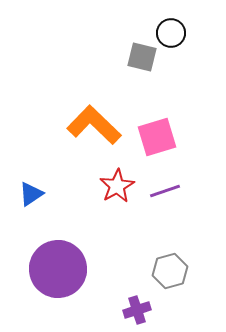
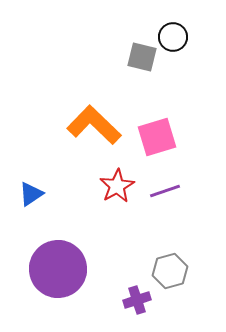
black circle: moved 2 px right, 4 px down
purple cross: moved 10 px up
